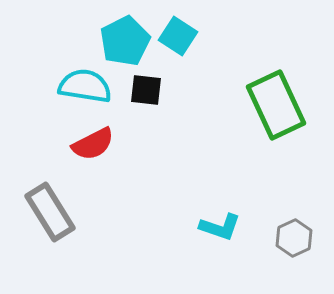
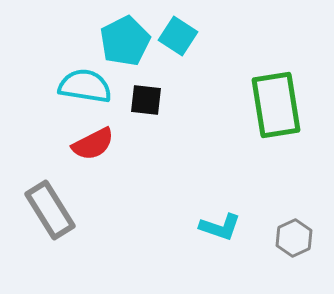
black square: moved 10 px down
green rectangle: rotated 16 degrees clockwise
gray rectangle: moved 2 px up
